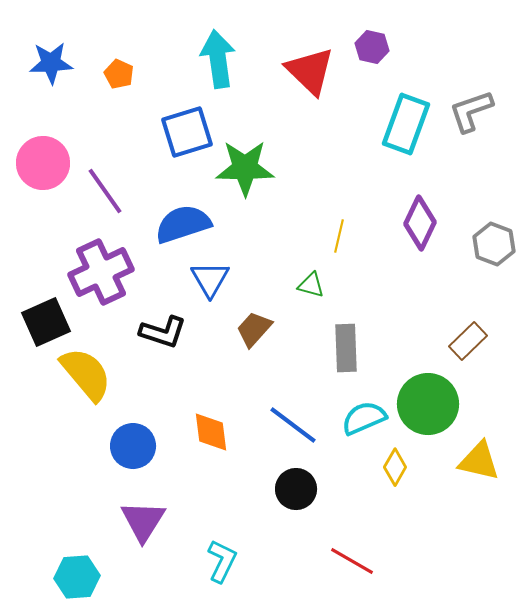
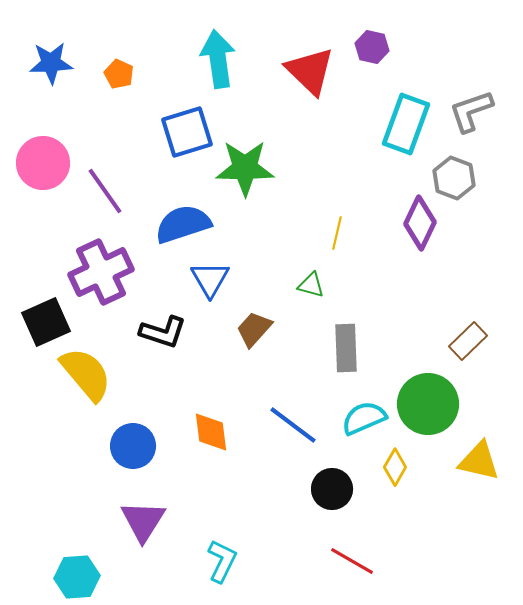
yellow line: moved 2 px left, 3 px up
gray hexagon: moved 40 px left, 66 px up
black circle: moved 36 px right
